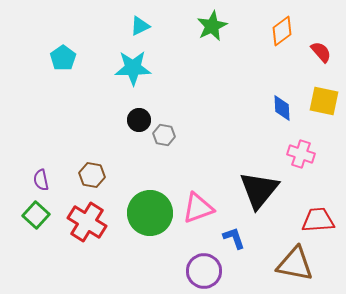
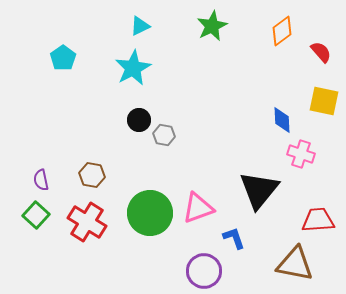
cyan star: rotated 27 degrees counterclockwise
blue diamond: moved 12 px down
